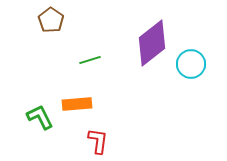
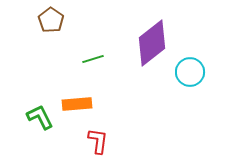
green line: moved 3 px right, 1 px up
cyan circle: moved 1 px left, 8 px down
